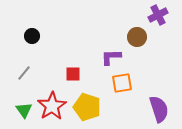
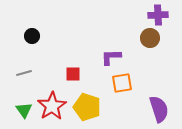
purple cross: rotated 24 degrees clockwise
brown circle: moved 13 px right, 1 px down
gray line: rotated 35 degrees clockwise
